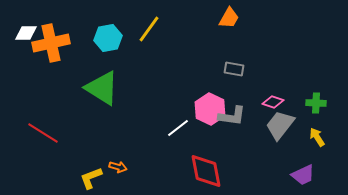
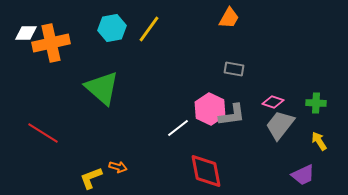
cyan hexagon: moved 4 px right, 10 px up
green triangle: rotated 9 degrees clockwise
gray L-shape: moved 1 px up; rotated 16 degrees counterclockwise
yellow arrow: moved 2 px right, 4 px down
